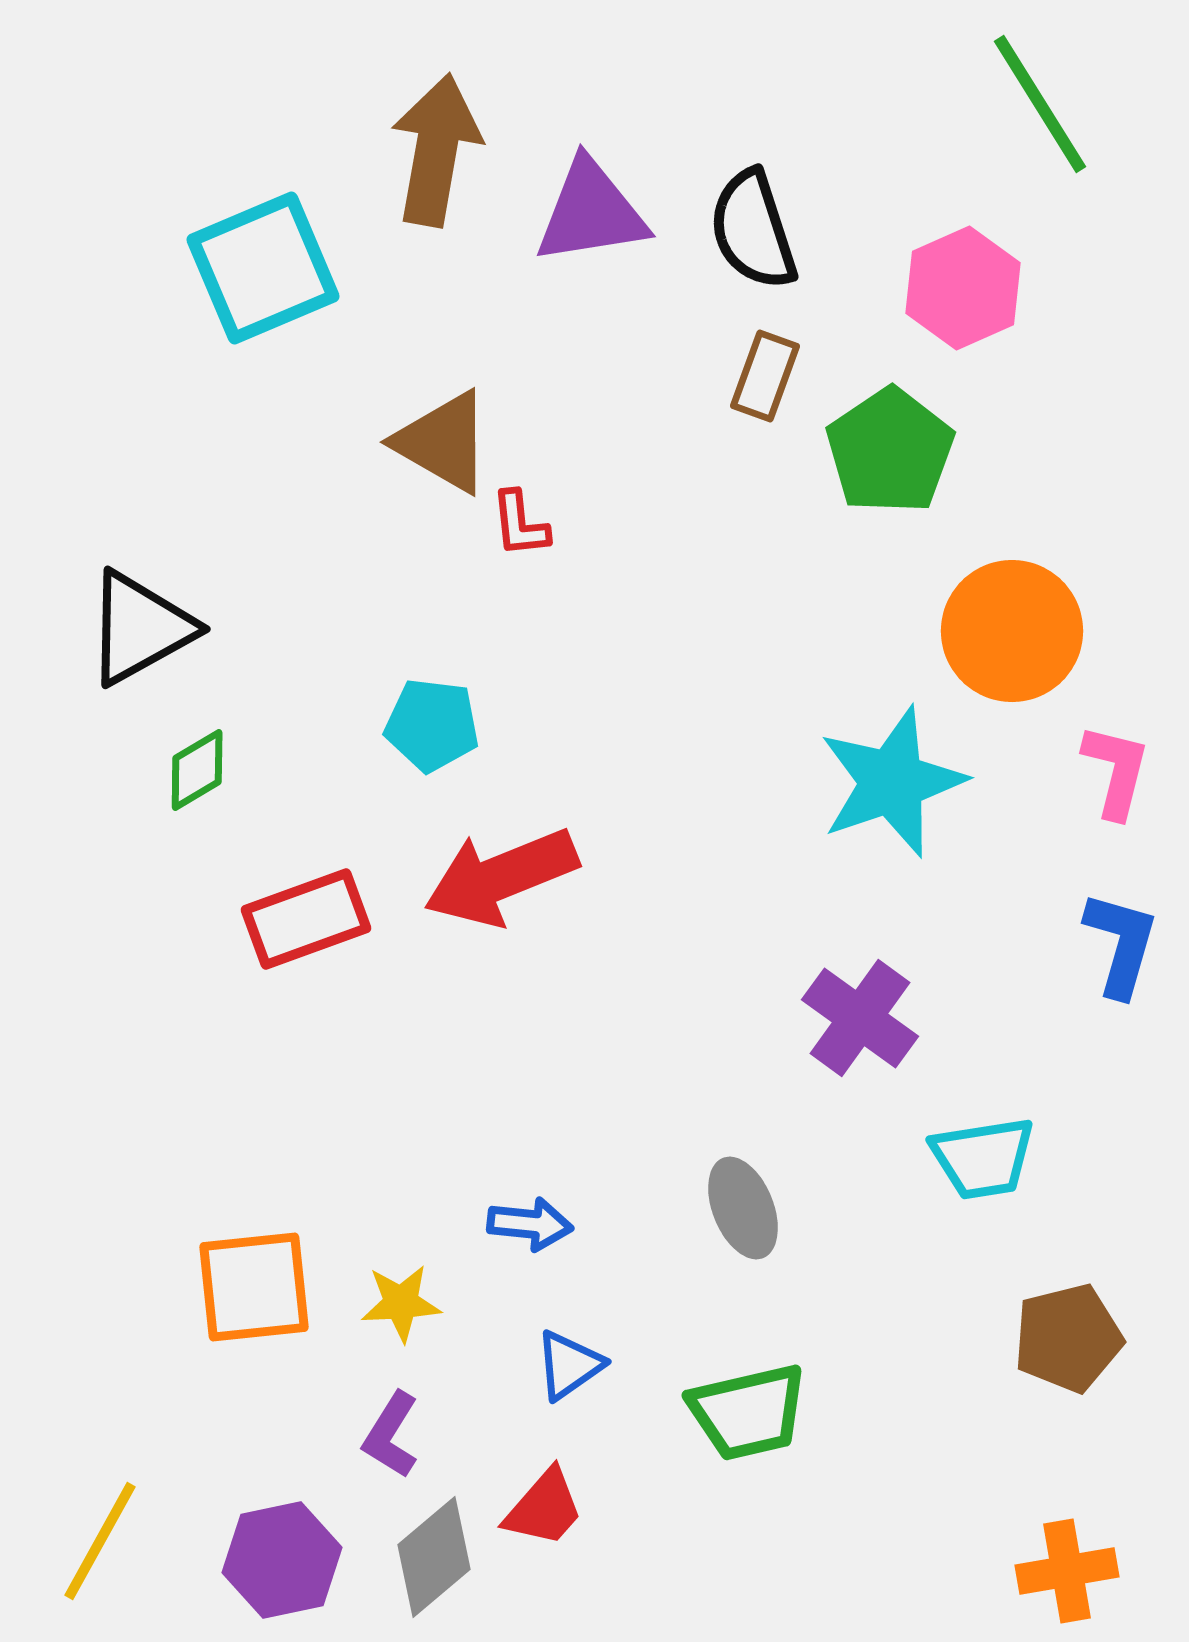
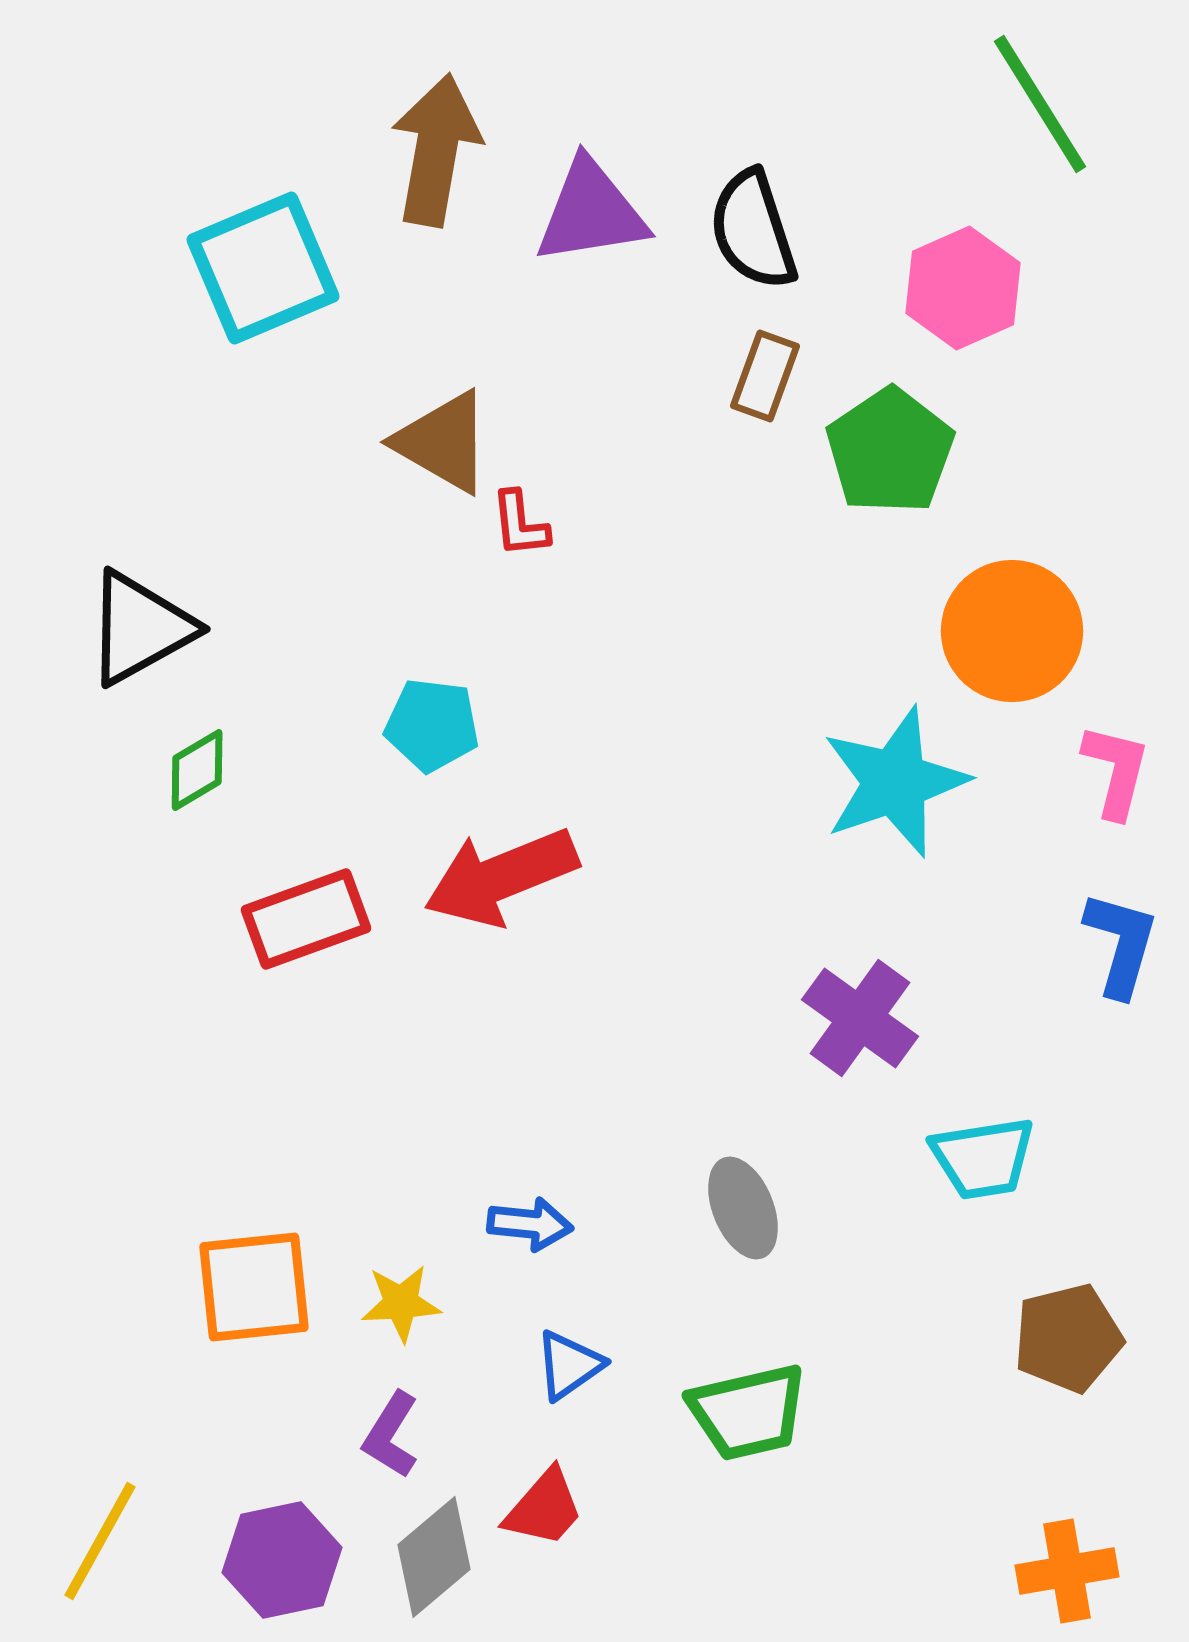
cyan star: moved 3 px right
